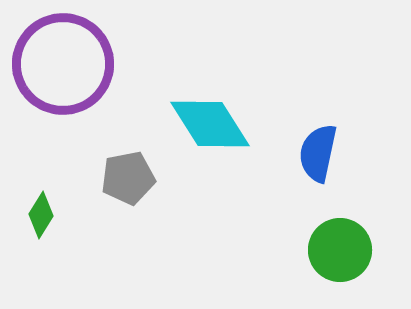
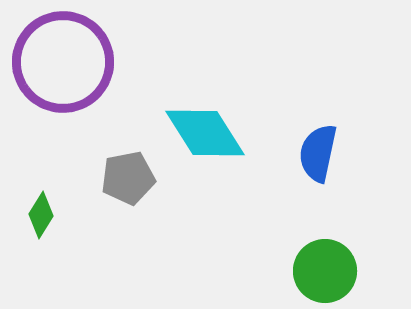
purple circle: moved 2 px up
cyan diamond: moved 5 px left, 9 px down
green circle: moved 15 px left, 21 px down
